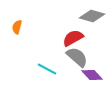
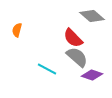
gray diamond: rotated 25 degrees clockwise
orange semicircle: moved 3 px down
red semicircle: rotated 105 degrees counterclockwise
purple diamond: rotated 30 degrees counterclockwise
